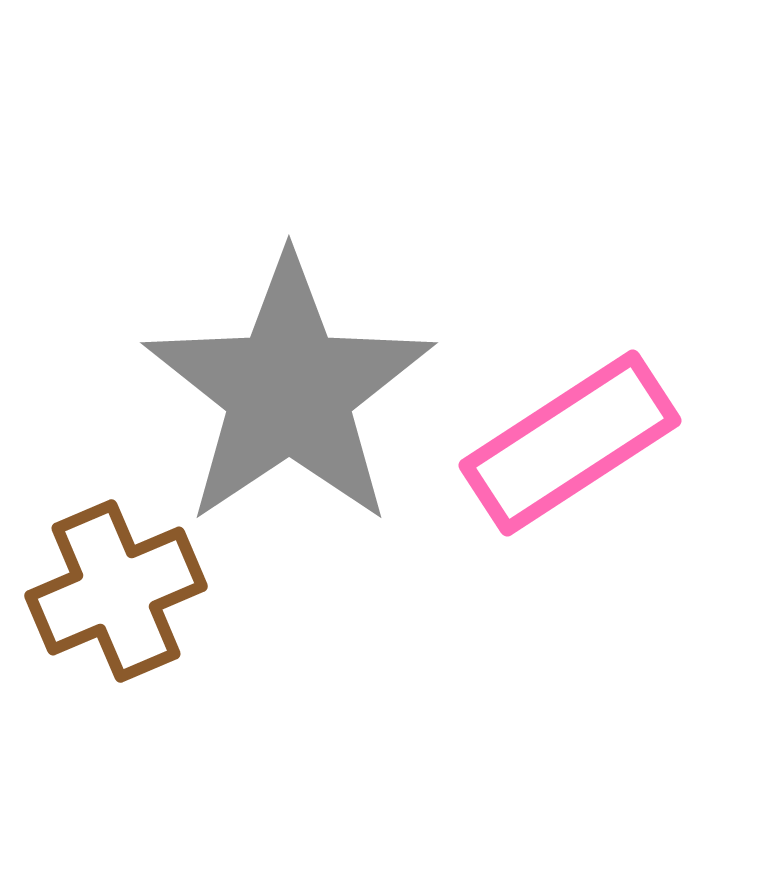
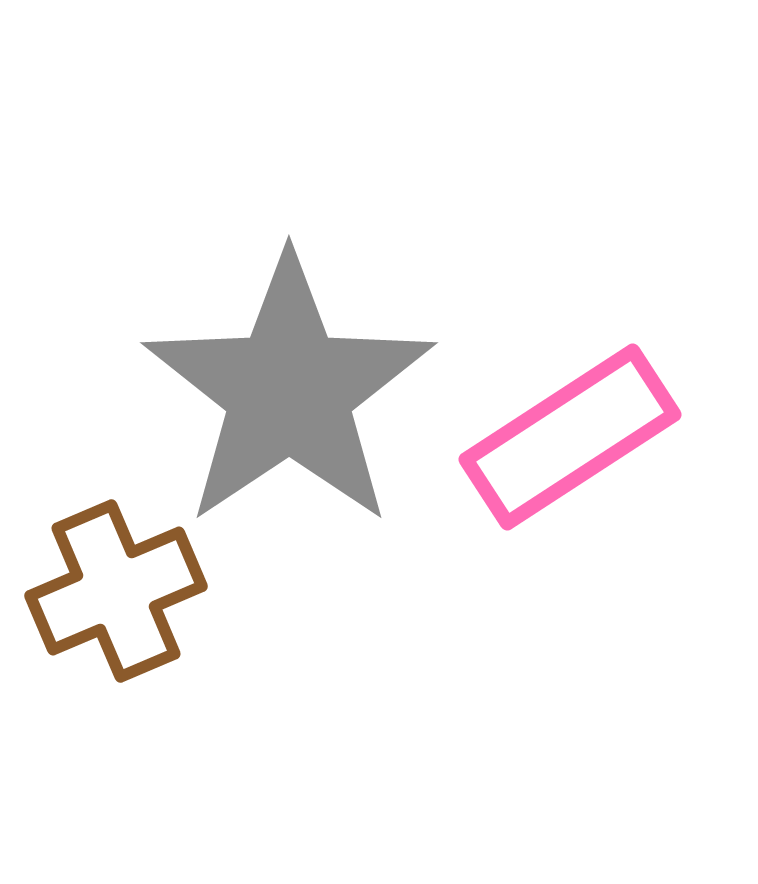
pink rectangle: moved 6 px up
